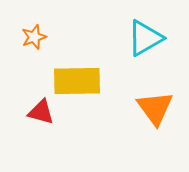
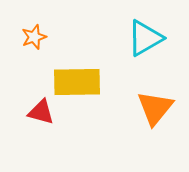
yellow rectangle: moved 1 px down
orange triangle: rotated 15 degrees clockwise
